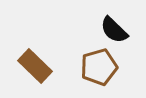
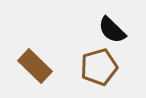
black semicircle: moved 2 px left
